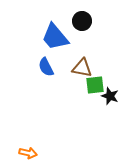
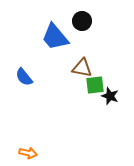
blue semicircle: moved 22 px left, 10 px down; rotated 12 degrees counterclockwise
